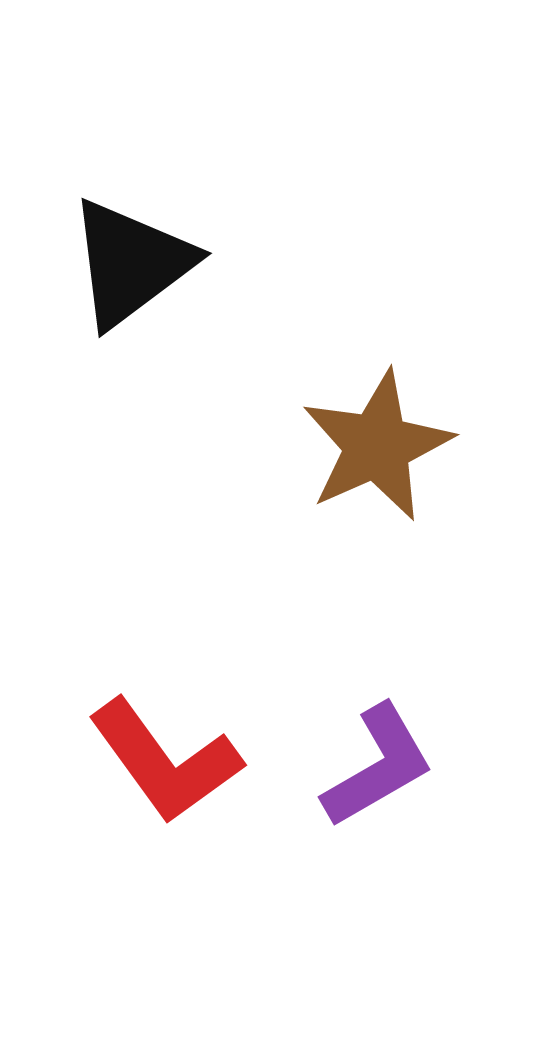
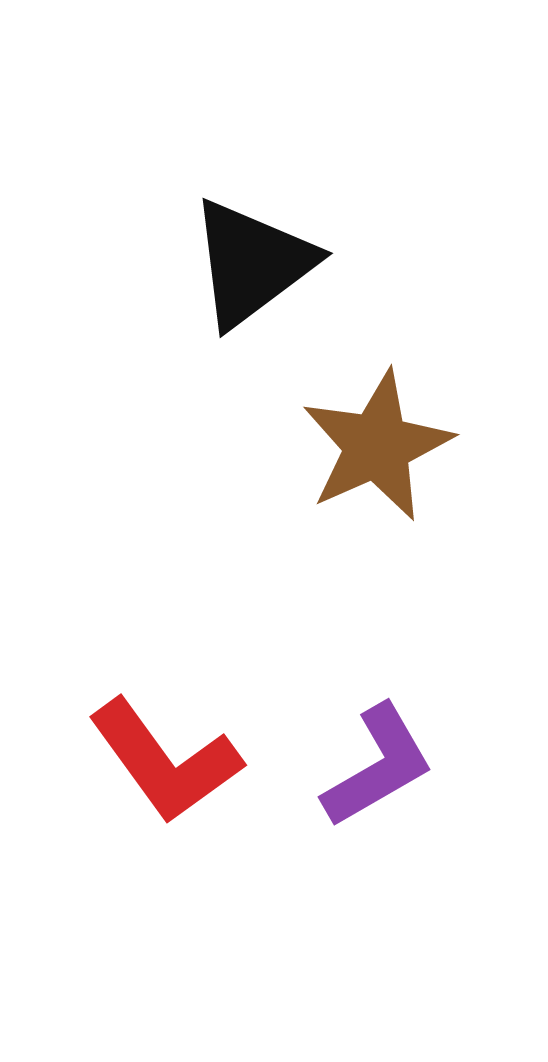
black triangle: moved 121 px right
